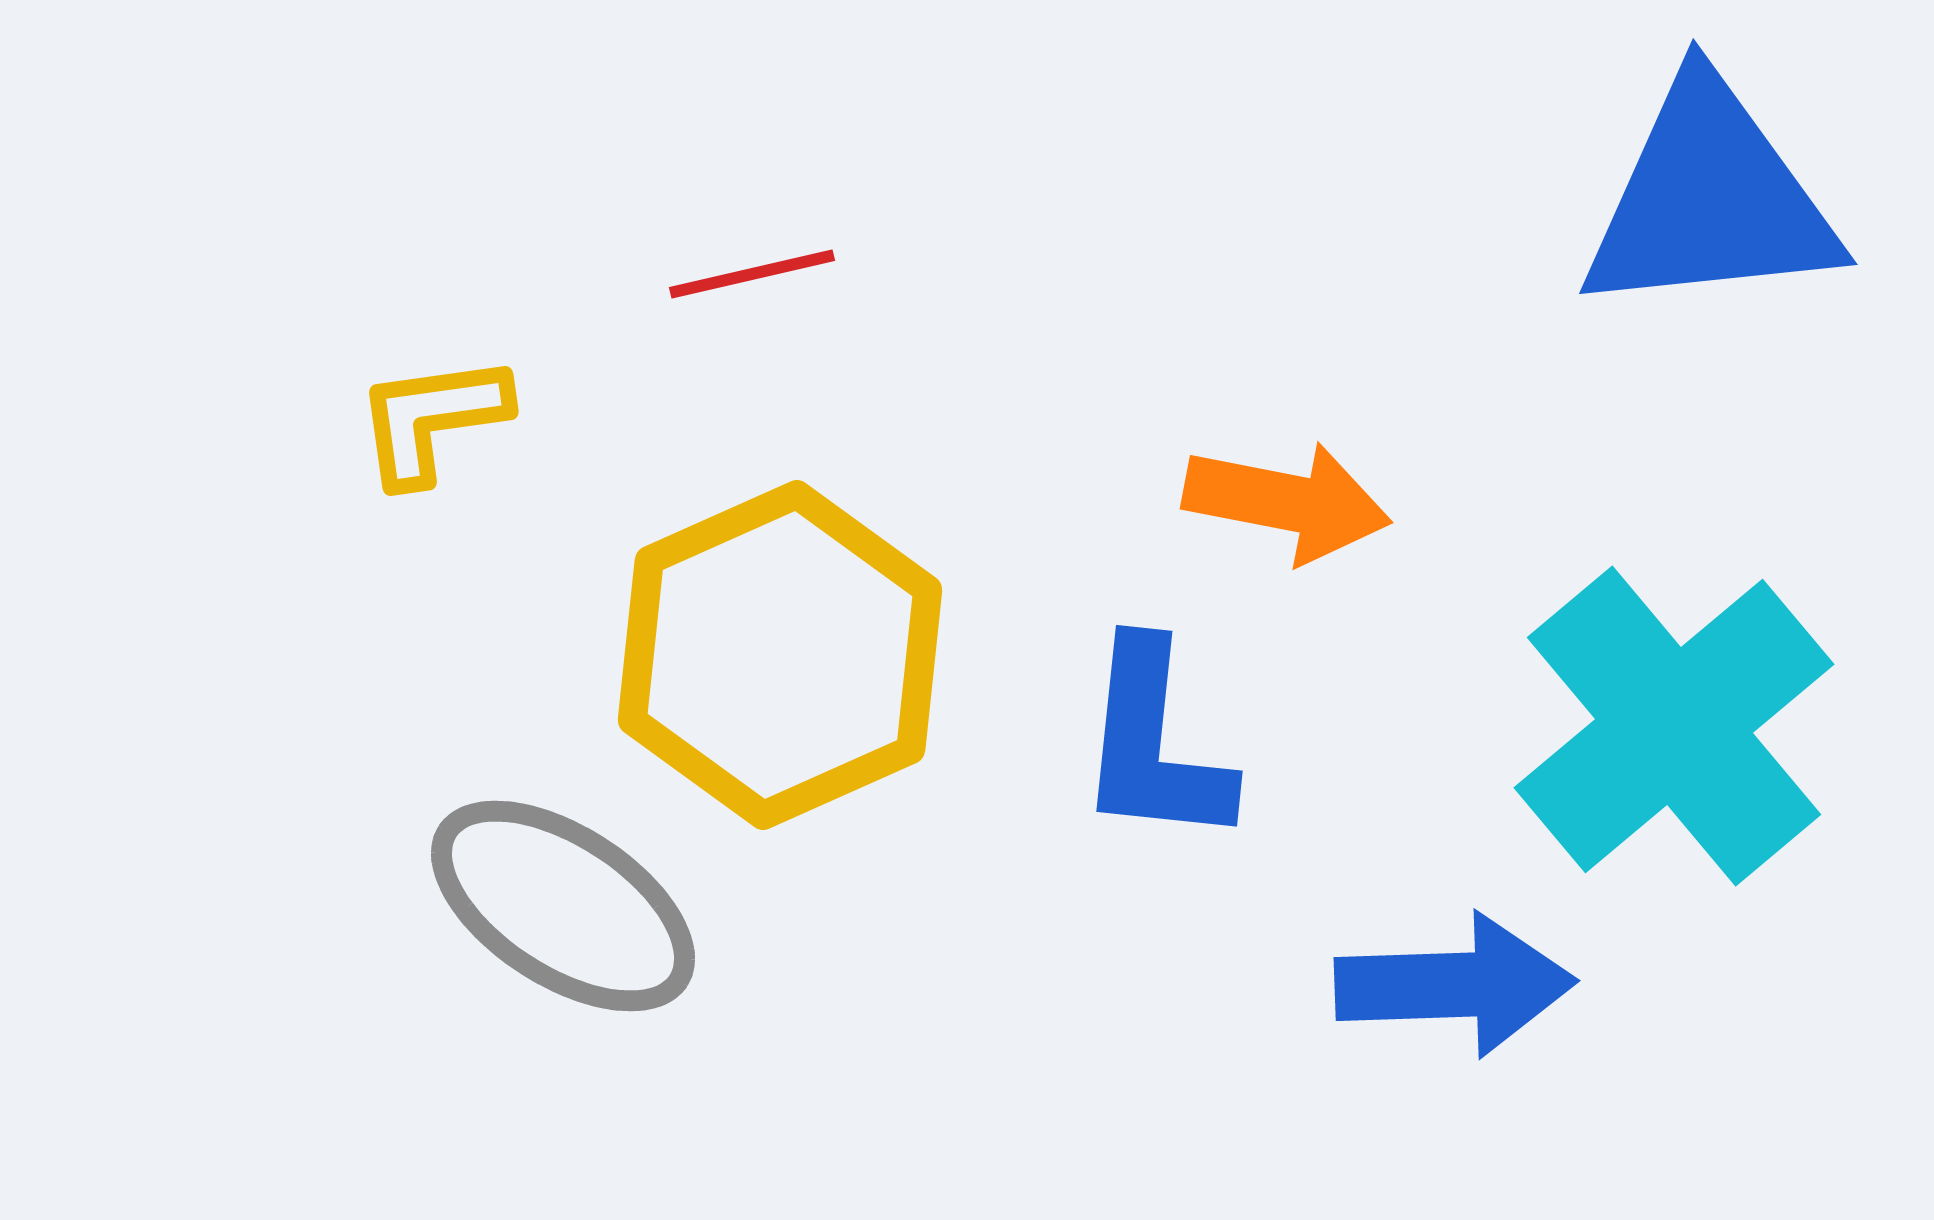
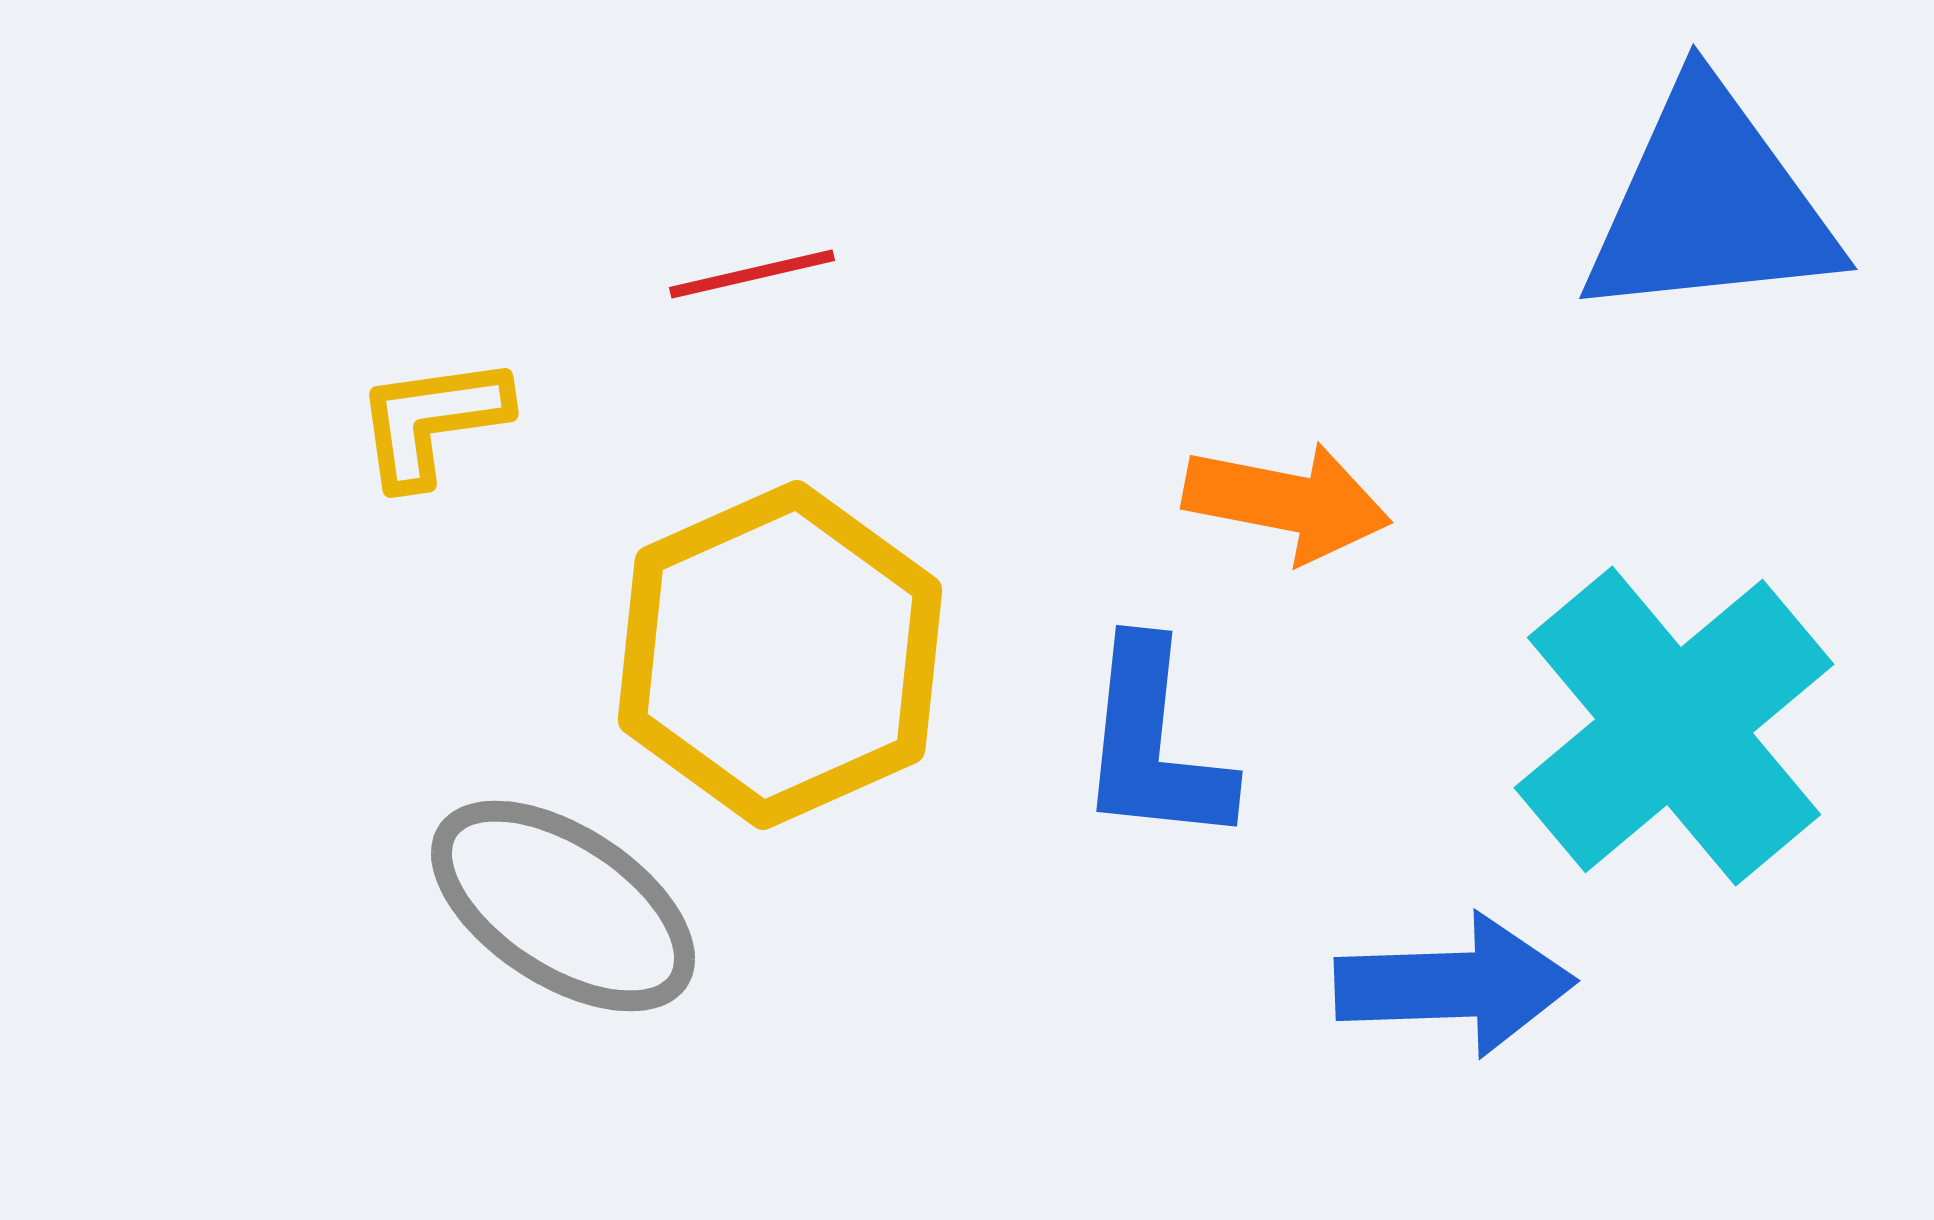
blue triangle: moved 5 px down
yellow L-shape: moved 2 px down
